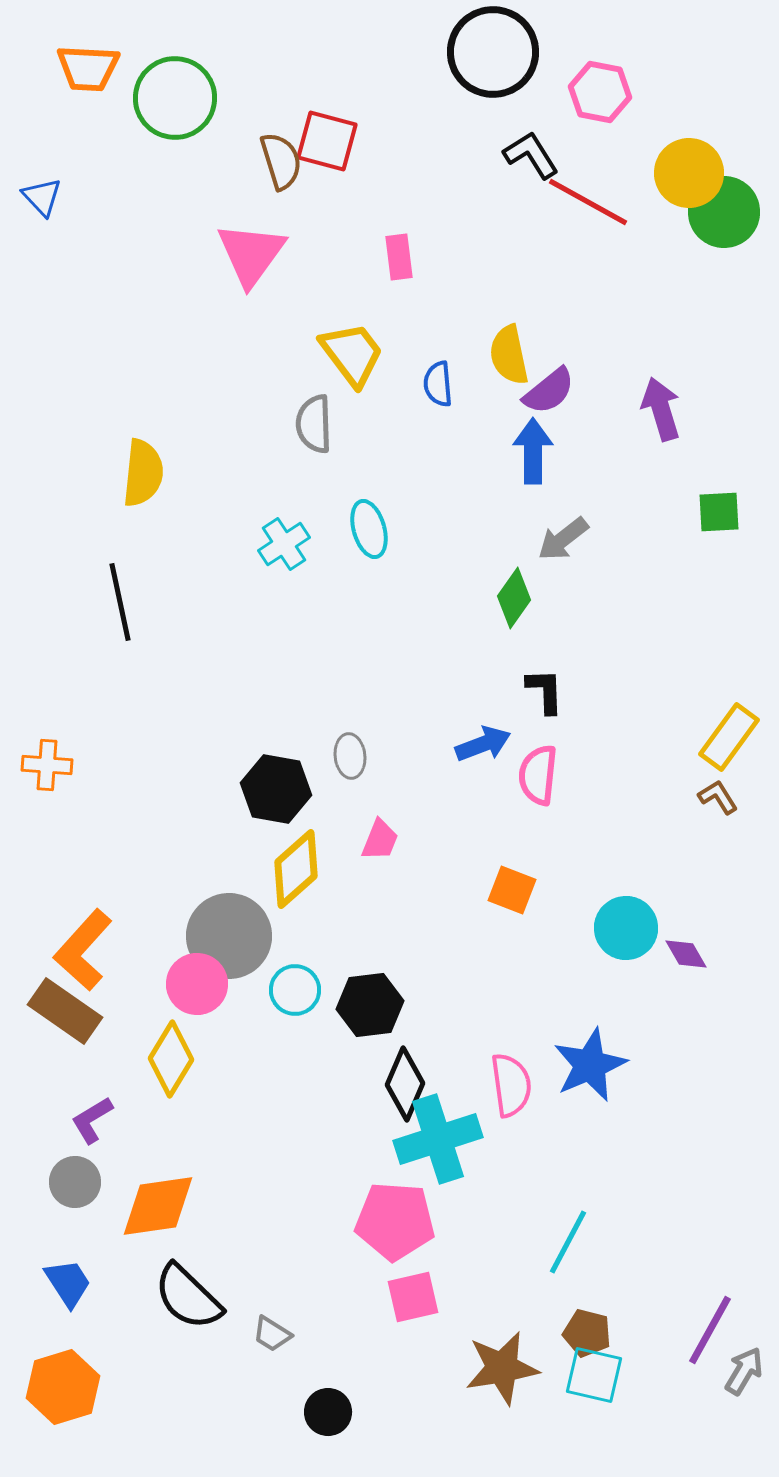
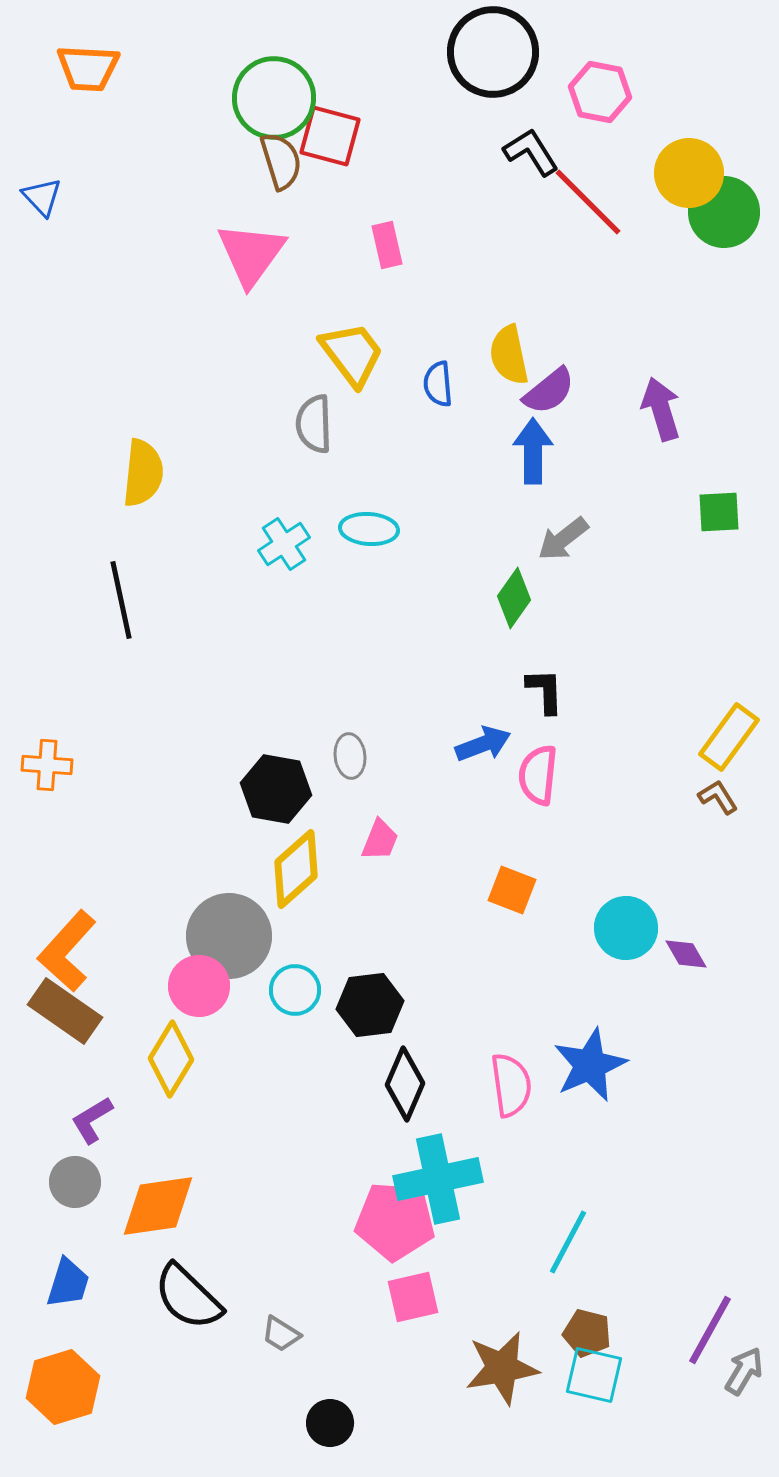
green circle at (175, 98): moved 99 px right
red square at (327, 141): moved 3 px right, 5 px up
black L-shape at (531, 155): moved 3 px up
red line at (588, 202): rotated 16 degrees clockwise
pink rectangle at (399, 257): moved 12 px left, 12 px up; rotated 6 degrees counterclockwise
cyan ellipse at (369, 529): rotated 70 degrees counterclockwise
black line at (120, 602): moved 1 px right, 2 px up
orange L-shape at (83, 950): moved 16 px left, 1 px down
pink circle at (197, 984): moved 2 px right, 2 px down
cyan cross at (438, 1139): moved 40 px down; rotated 6 degrees clockwise
blue trapezoid at (68, 1283): rotated 50 degrees clockwise
gray trapezoid at (272, 1334): moved 9 px right
black circle at (328, 1412): moved 2 px right, 11 px down
